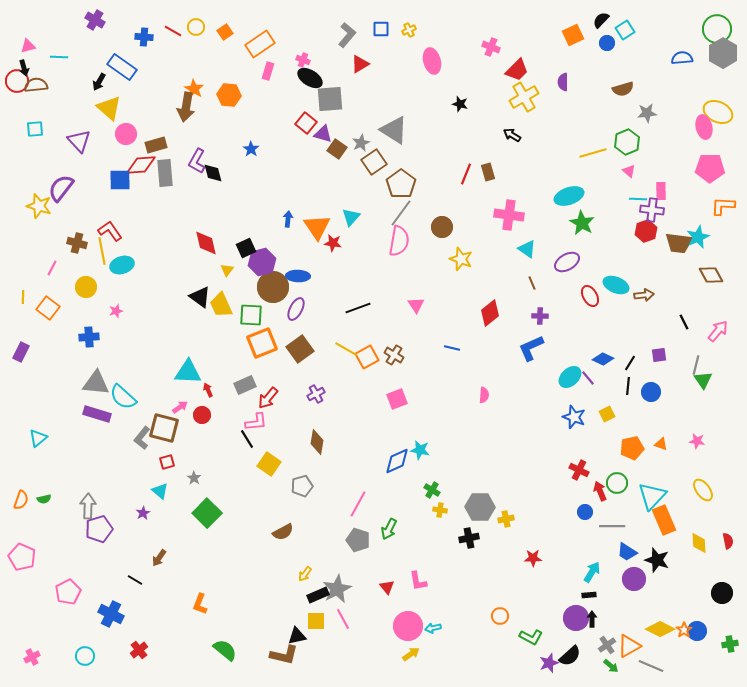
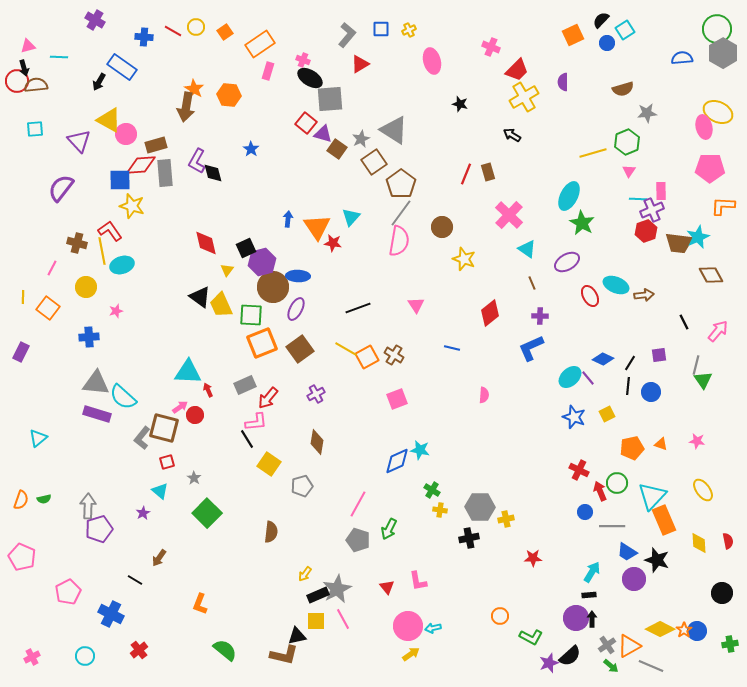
yellow triangle at (109, 108): moved 12 px down; rotated 12 degrees counterclockwise
gray star at (361, 143): moved 4 px up
pink triangle at (629, 171): rotated 24 degrees clockwise
cyan ellipse at (569, 196): rotated 44 degrees counterclockwise
yellow star at (39, 206): moved 93 px right
purple cross at (652, 210): rotated 30 degrees counterclockwise
pink cross at (509, 215): rotated 36 degrees clockwise
yellow star at (461, 259): moved 3 px right
red circle at (202, 415): moved 7 px left
brown semicircle at (283, 532): moved 12 px left; rotated 55 degrees counterclockwise
